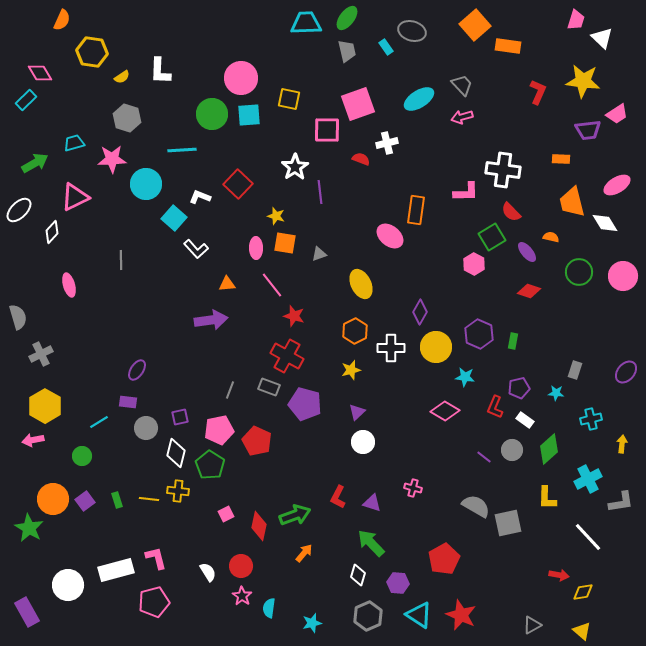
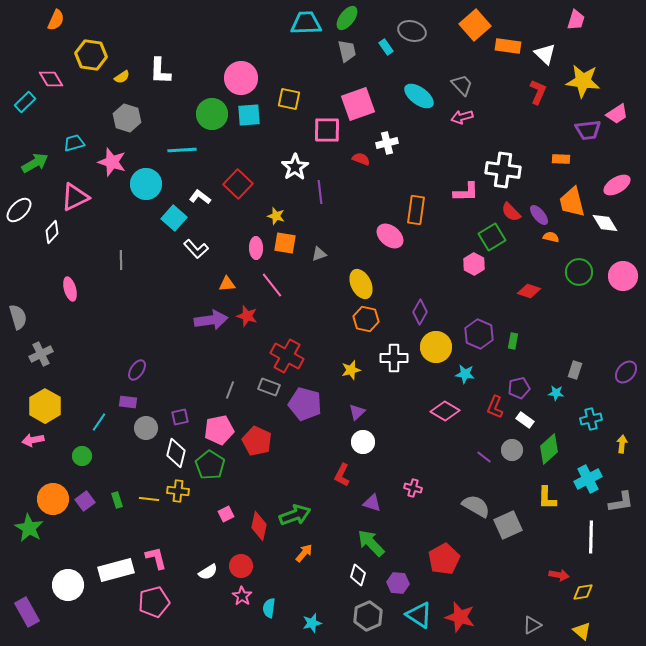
orange semicircle at (62, 20): moved 6 px left
white triangle at (602, 38): moved 57 px left, 16 px down
yellow hexagon at (92, 52): moved 1 px left, 3 px down
pink diamond at (40, 73): moved 11 px right, 6 px down
cyan ellipse at (419, 99): moved 3 px up; rotated 68 degrees clockwise
cyan rectangle at (26, 100): moved 1 px left, 2 px down
pink star at (112, 159): moved 3 px down; rotated 20 degrees clockwise
white L-shape at (200, 197): rotated 15 degrees clockwise
purple ellipse at (527, 252): moved 12 px right, 37 px up
pink ellipse at (69, 285): moved 1 px right, 4 px down
red star at (294, 316): moved 47 px left
orange hexagon at (355, 331): moved 11 px right, 12 px up; rotated 20 degrees counterclockwise
white cross at (391, 348): moved 3 px right, 10 px down
cyan star at (465, 377): moved 3 px up
cyan line at (99, 422): rotated 24 degrees counterclockwise
red L-shape at (338, 497): moved 4 px right, 22 px up
gray square at (508, 523): moved 2 px down; rotated 12 degrees counterclockwise
white line at (588, 537): moved 3 px right; rotated 44 degrees clockwise
white semicircle at (208, 572): rotated 90 degrees clockwise
red star at (461, 615): moved 1 px left, 2 px down; rotated 8 degrees counterclockwise
